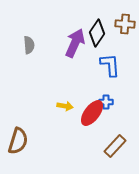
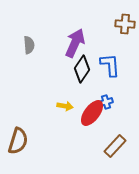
black diamond: moved 15 px left, 36 px down
blue cross: rotated 16 degrees counterclockwise
